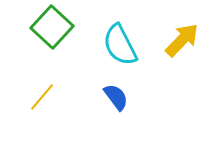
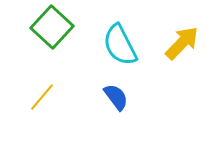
yellow arrow: moved 3 px down
